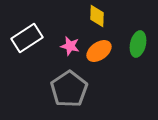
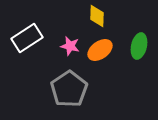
green ellipse: moved 1 px right, 2 px down
orange ellipse: moved 1 px right, 1 px up
